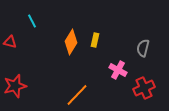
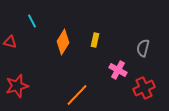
orange diamond: moved 8 px left
red star: moved 2 px right
